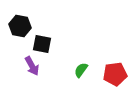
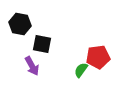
black hexagon: moved 2 px up
red pentagon: moved 17 px left, 17 px up
